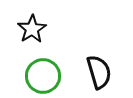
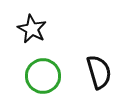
black star: rotated 12 degrees counterclockwise
